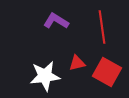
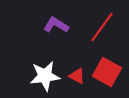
purple L-shape: moved 4 px down
red line: rotated 44 degrees clockwise
red triangle: moved 13 px down; rotated 42 degrees clockwise
